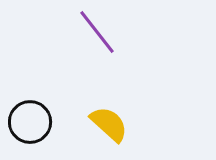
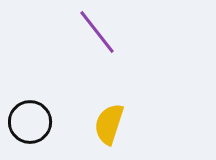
yellow semicircle: rotated 114 degrees counterclockwise
